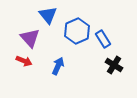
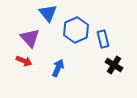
blue triangle: moved 2 px up
blue hexagon: moved 1 px left, 1 px up
blue rectangle: rotated 18 degrees clockwise
blue arrow: moved 2 px down
